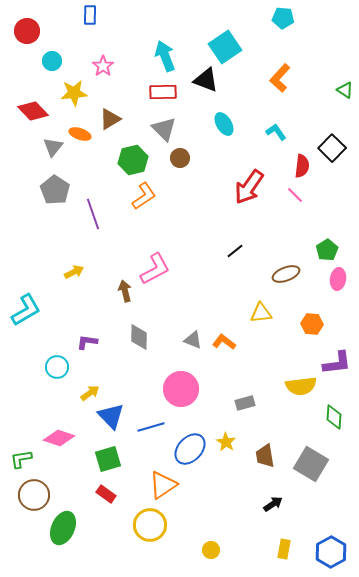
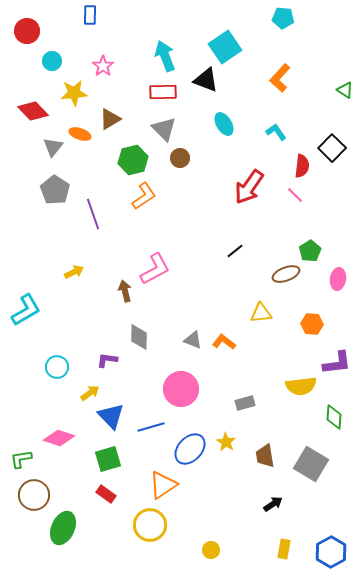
green pentagon at (327, 250): moved 17 px left, 1 px down
purple L-shape at (87, 342): moved 20 px right, 18 px down
